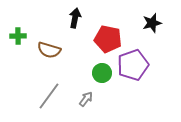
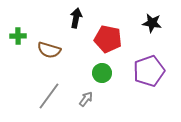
black arrow: moved 1 px right
black star: rotated 24 degrees clockwise
purple pentagon: moved 16 px right, 6 px down
